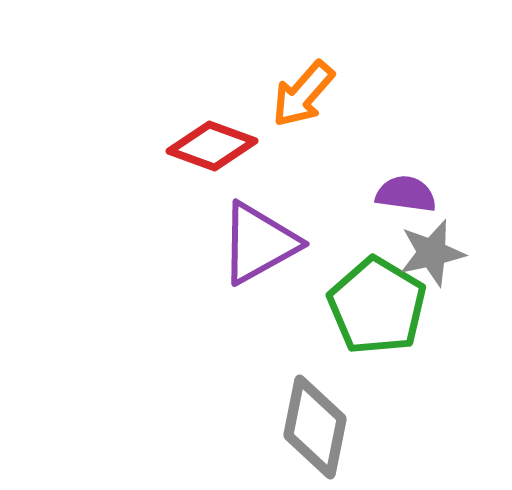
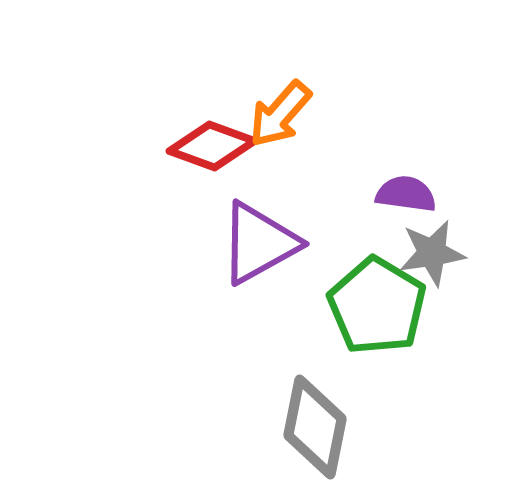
orange arrow: moved 23 px left, 20 px down
gray star: rotated 4 degrees clockwise
